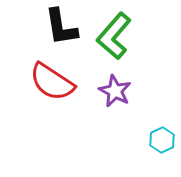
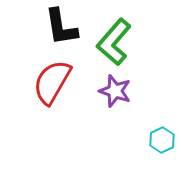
green L-shape: moved 6 px down
red semicircle: rotated 87 degrees clockwise
purple star: rotated 8 degrees counterclockwise
